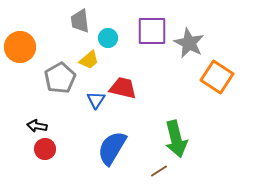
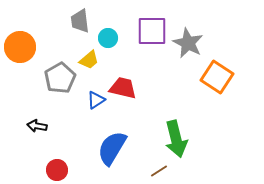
gray star: moved 1 px left
blue triangle: rotated 24 degrees clockwise
red circle: moved 12 px right, 21 px down
